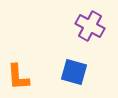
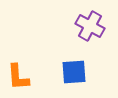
blue square: rotated 20 degrees counterclockwise
